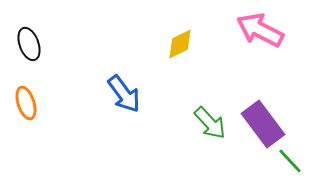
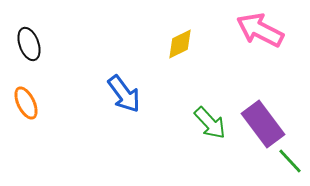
orange ellipse: rotated 8 degrees counterclockwise
